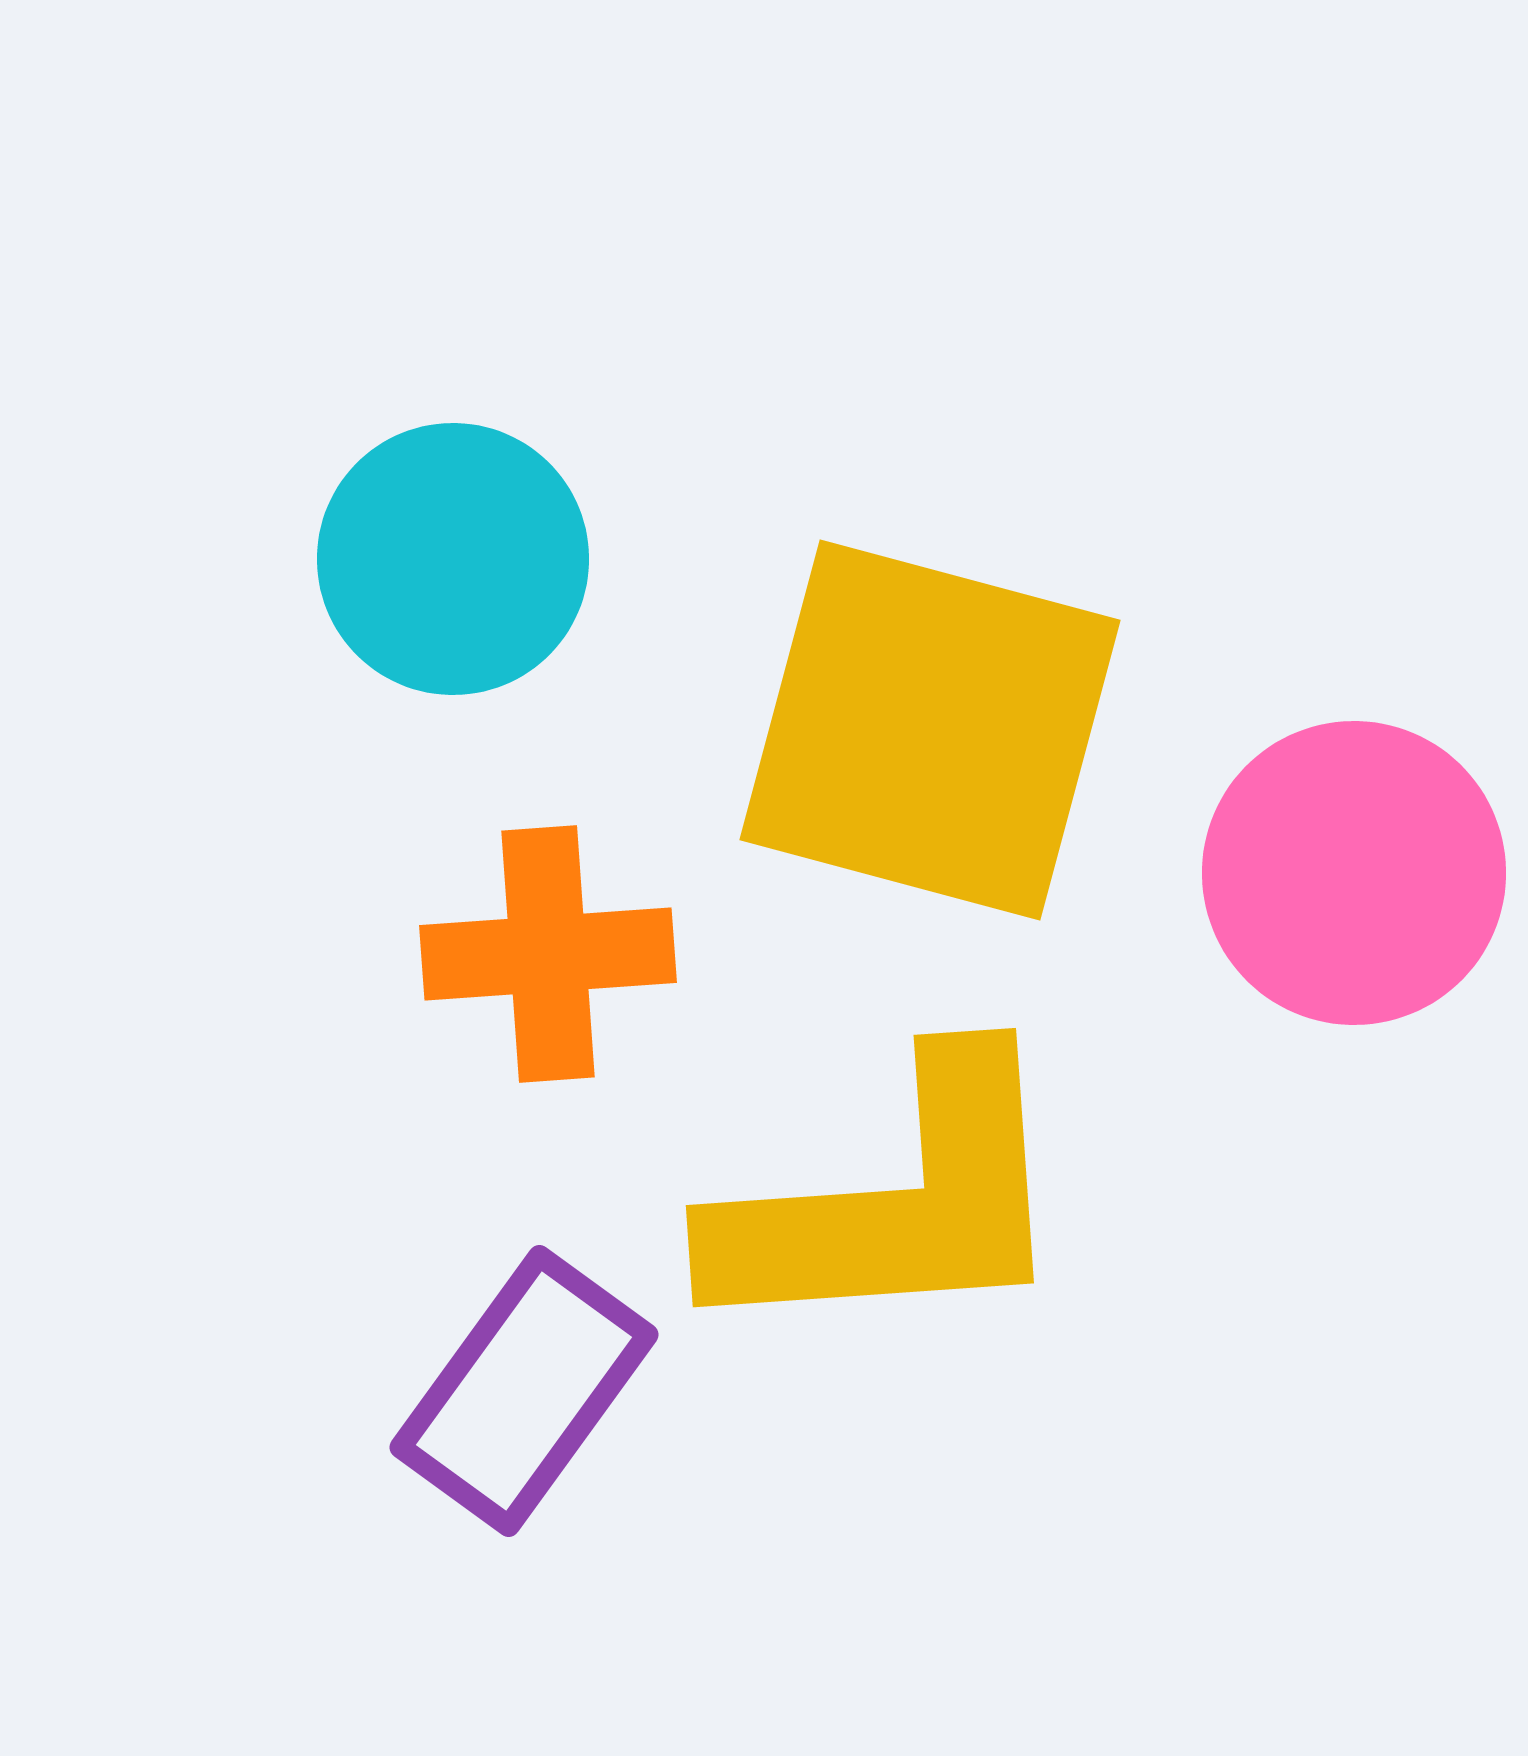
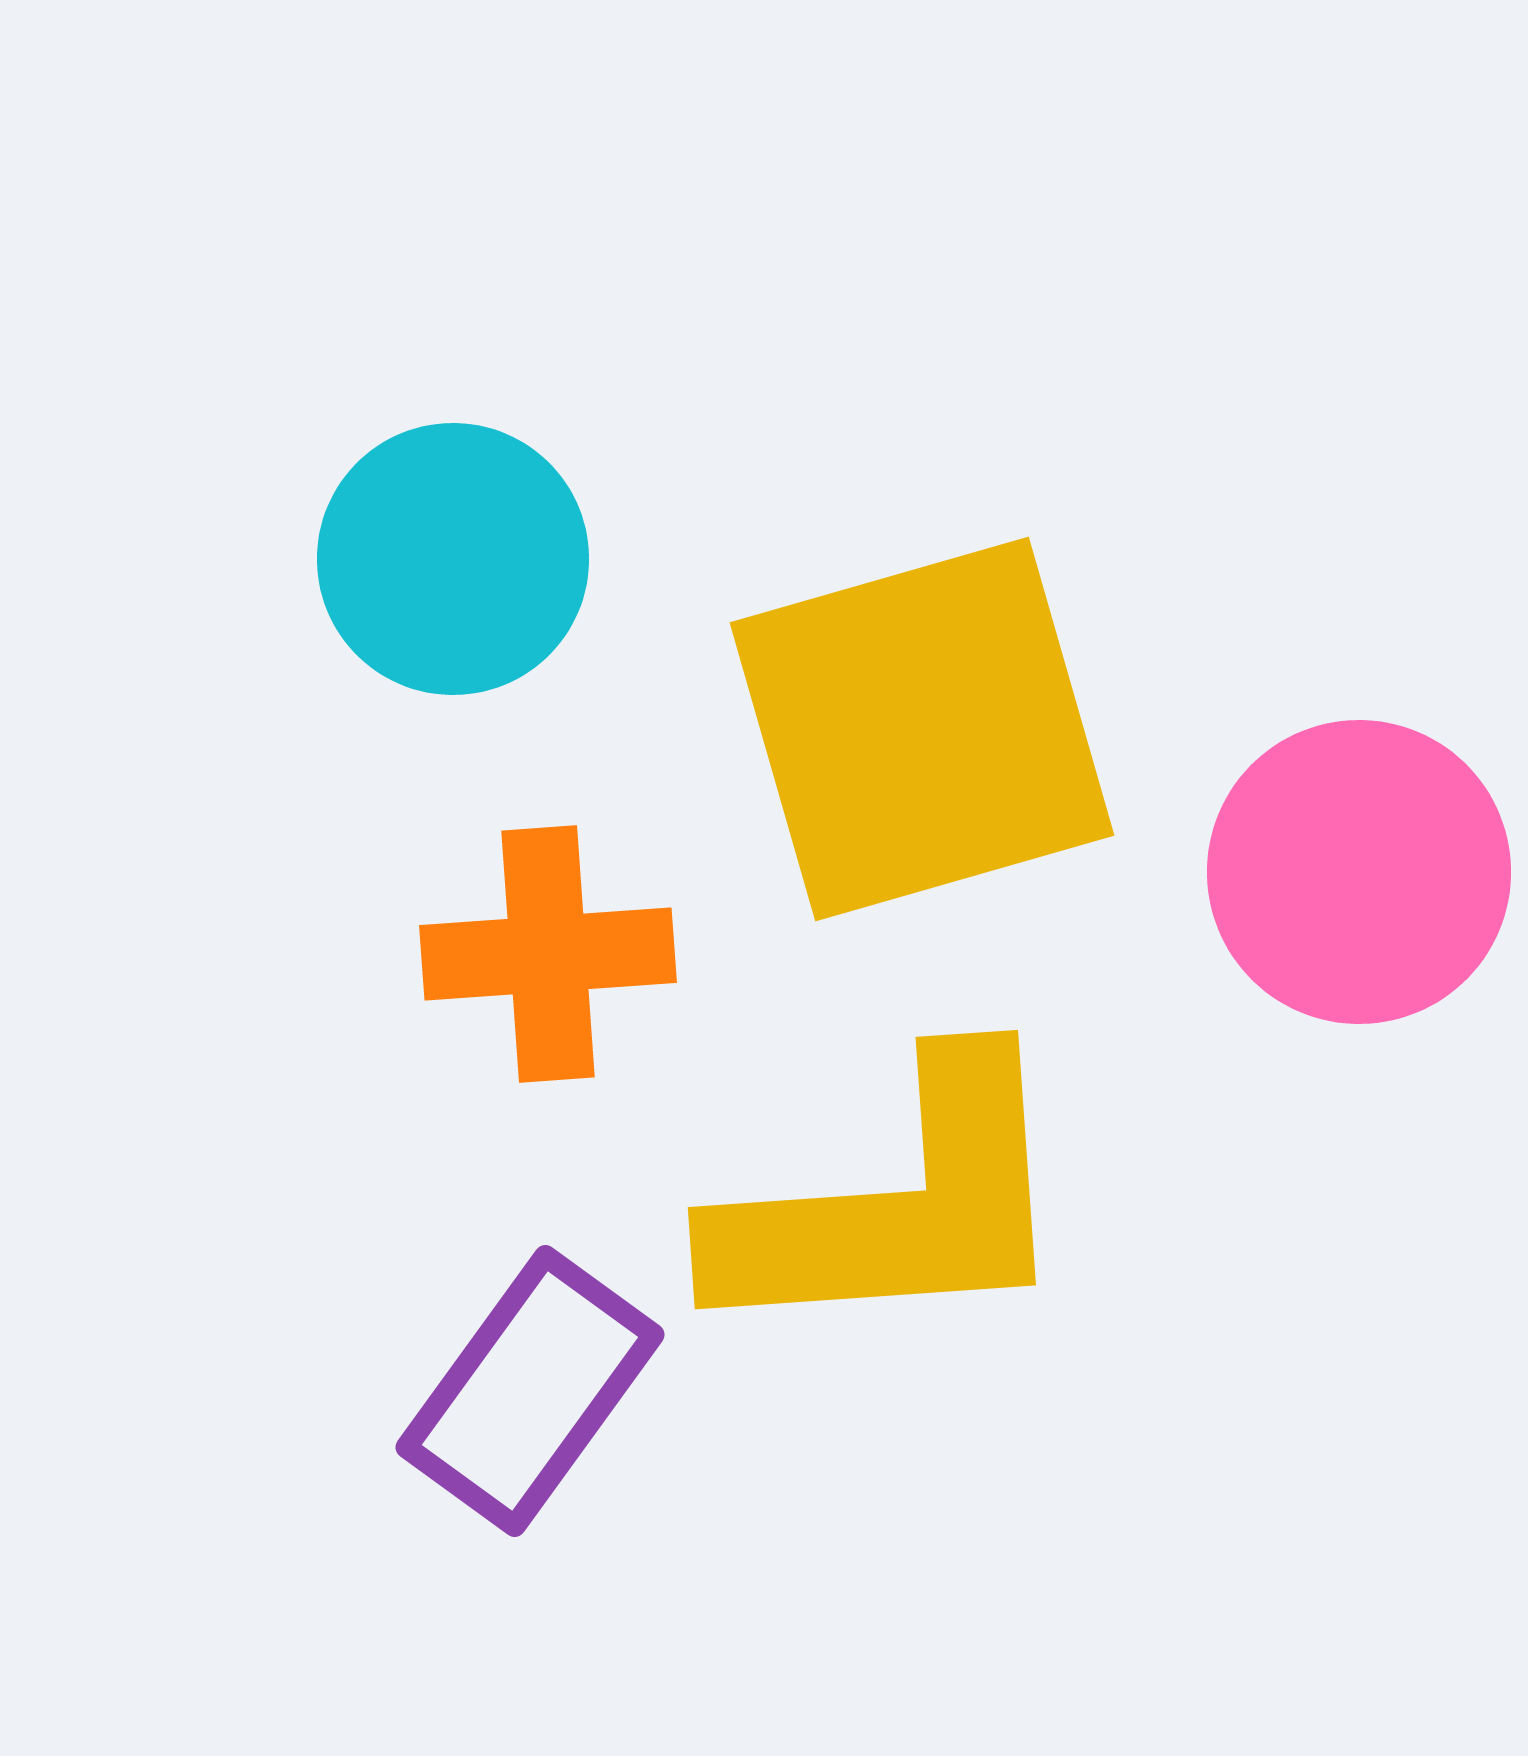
yellow square: moved 8 px left, 1 px up; rotated 31 degrees counterclockwise
pink circle: moved 5 px right, 1 px up
yellow L-shape: moved 2 px right, 2 px down
purple rectangle: moved 6 px right
